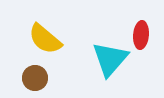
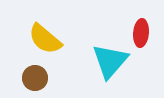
red ellipse: moved 2 px up
cyan triangle: moved 2 px down
